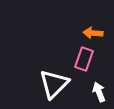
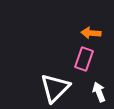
orange arrow: moved 2 px left
white triangle: moved 1 px right, 4 px down
